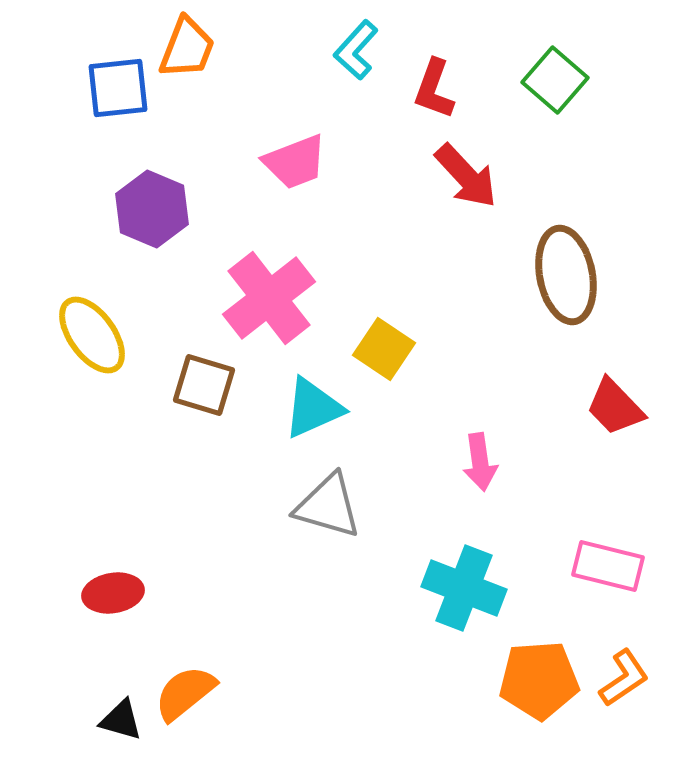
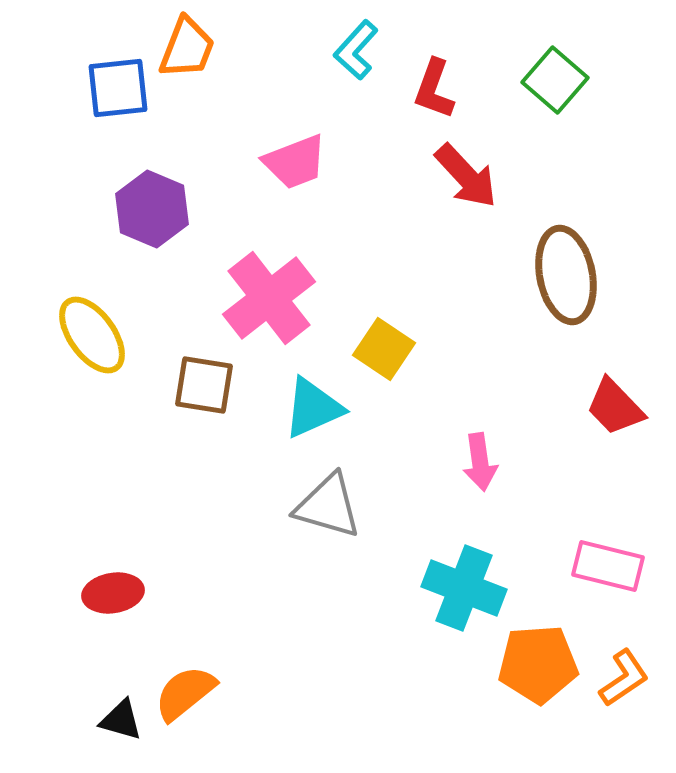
brown square: rotated 8 degrees counterclockwise
orange pentagon: moved 1 px left, 16 px up
